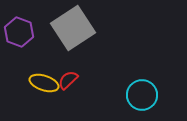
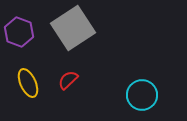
yellow ellipse: moved 16 px left; rotated 48 degrees clockwise
